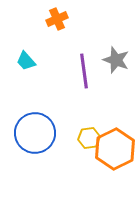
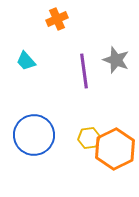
blue circle: moved 1 px left, 2 px down
